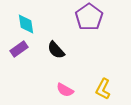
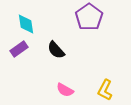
yellow L-shape: moved 2 px right, 1 px down
